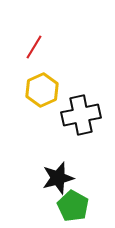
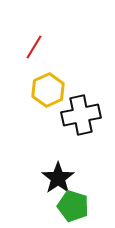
yellow hexagon: moved 6 px right
black star: rotated 20 degrees counterclockwise
green pentagon: rotated 12 degrees counterclockwise
